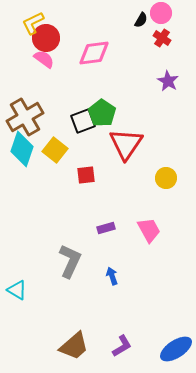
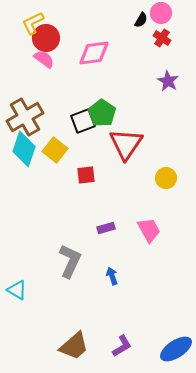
cyan diamond: moved 2 px right
